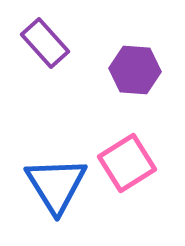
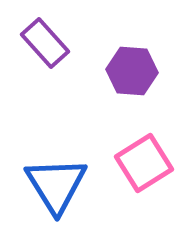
purple hexagon: moved 3 px left, 1 px down
pink square: moved 17 px right
